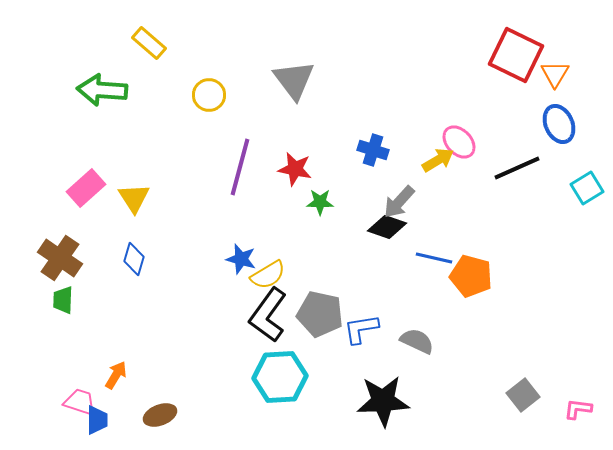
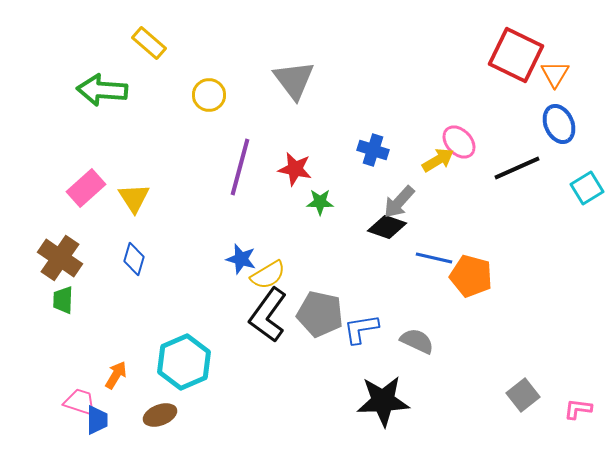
cyan hexagon: moved 96 px left, 15 px up; rotated 20 degrees counterclockwise
